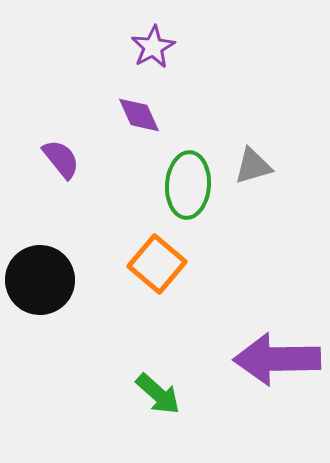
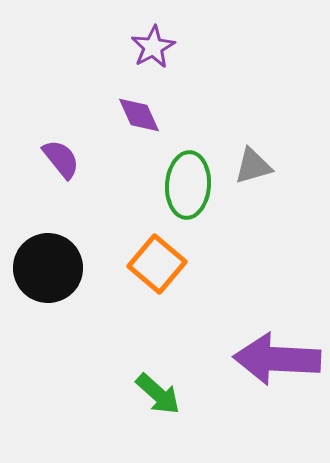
black circle: moved 8 px right, 12 px up
purple arrow: rotated 4 degrees clockwise
